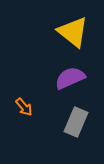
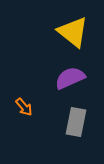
gray rectangle: rotated 12 degrees counterclockwise
